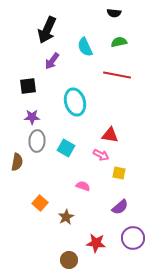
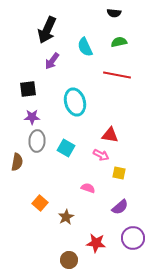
black square: moved 3 px down
pink semicircle: moved 5 px right, 2 px down
